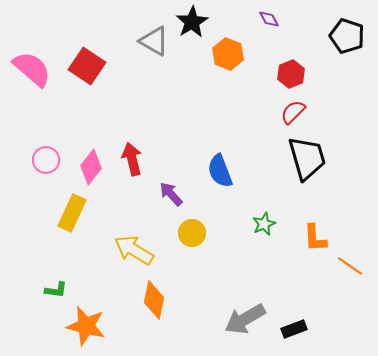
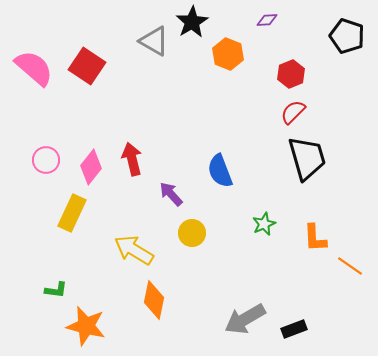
purple diamond: moved 2 px left, 1 px down; rotated 65 degrees counterclockwise
pink semicircle: moved 2 px right, 1 px up
